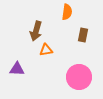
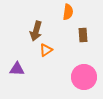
orange semicircle: moved 1 px right
brown rectangle: rotated 16 degrees counterclockwise
orange triangle: rotated 24 degrees counterclockwise
pink circle: moved 5 px right
